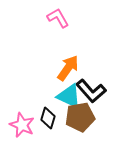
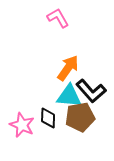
cyan triangle: rotated 20 degrees counterclockwise
black diamond: rotated 15 degrees counterclockwise
